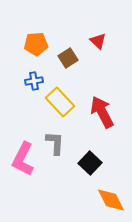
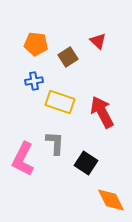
orange pentagon: rotated 10 degrees clockwise
brown square: moved 1 px up
yellow rectangle: rotated 28 degrees counterclockwise
black square: moved 4 px left; rotated 10 degrees counterclockwise
